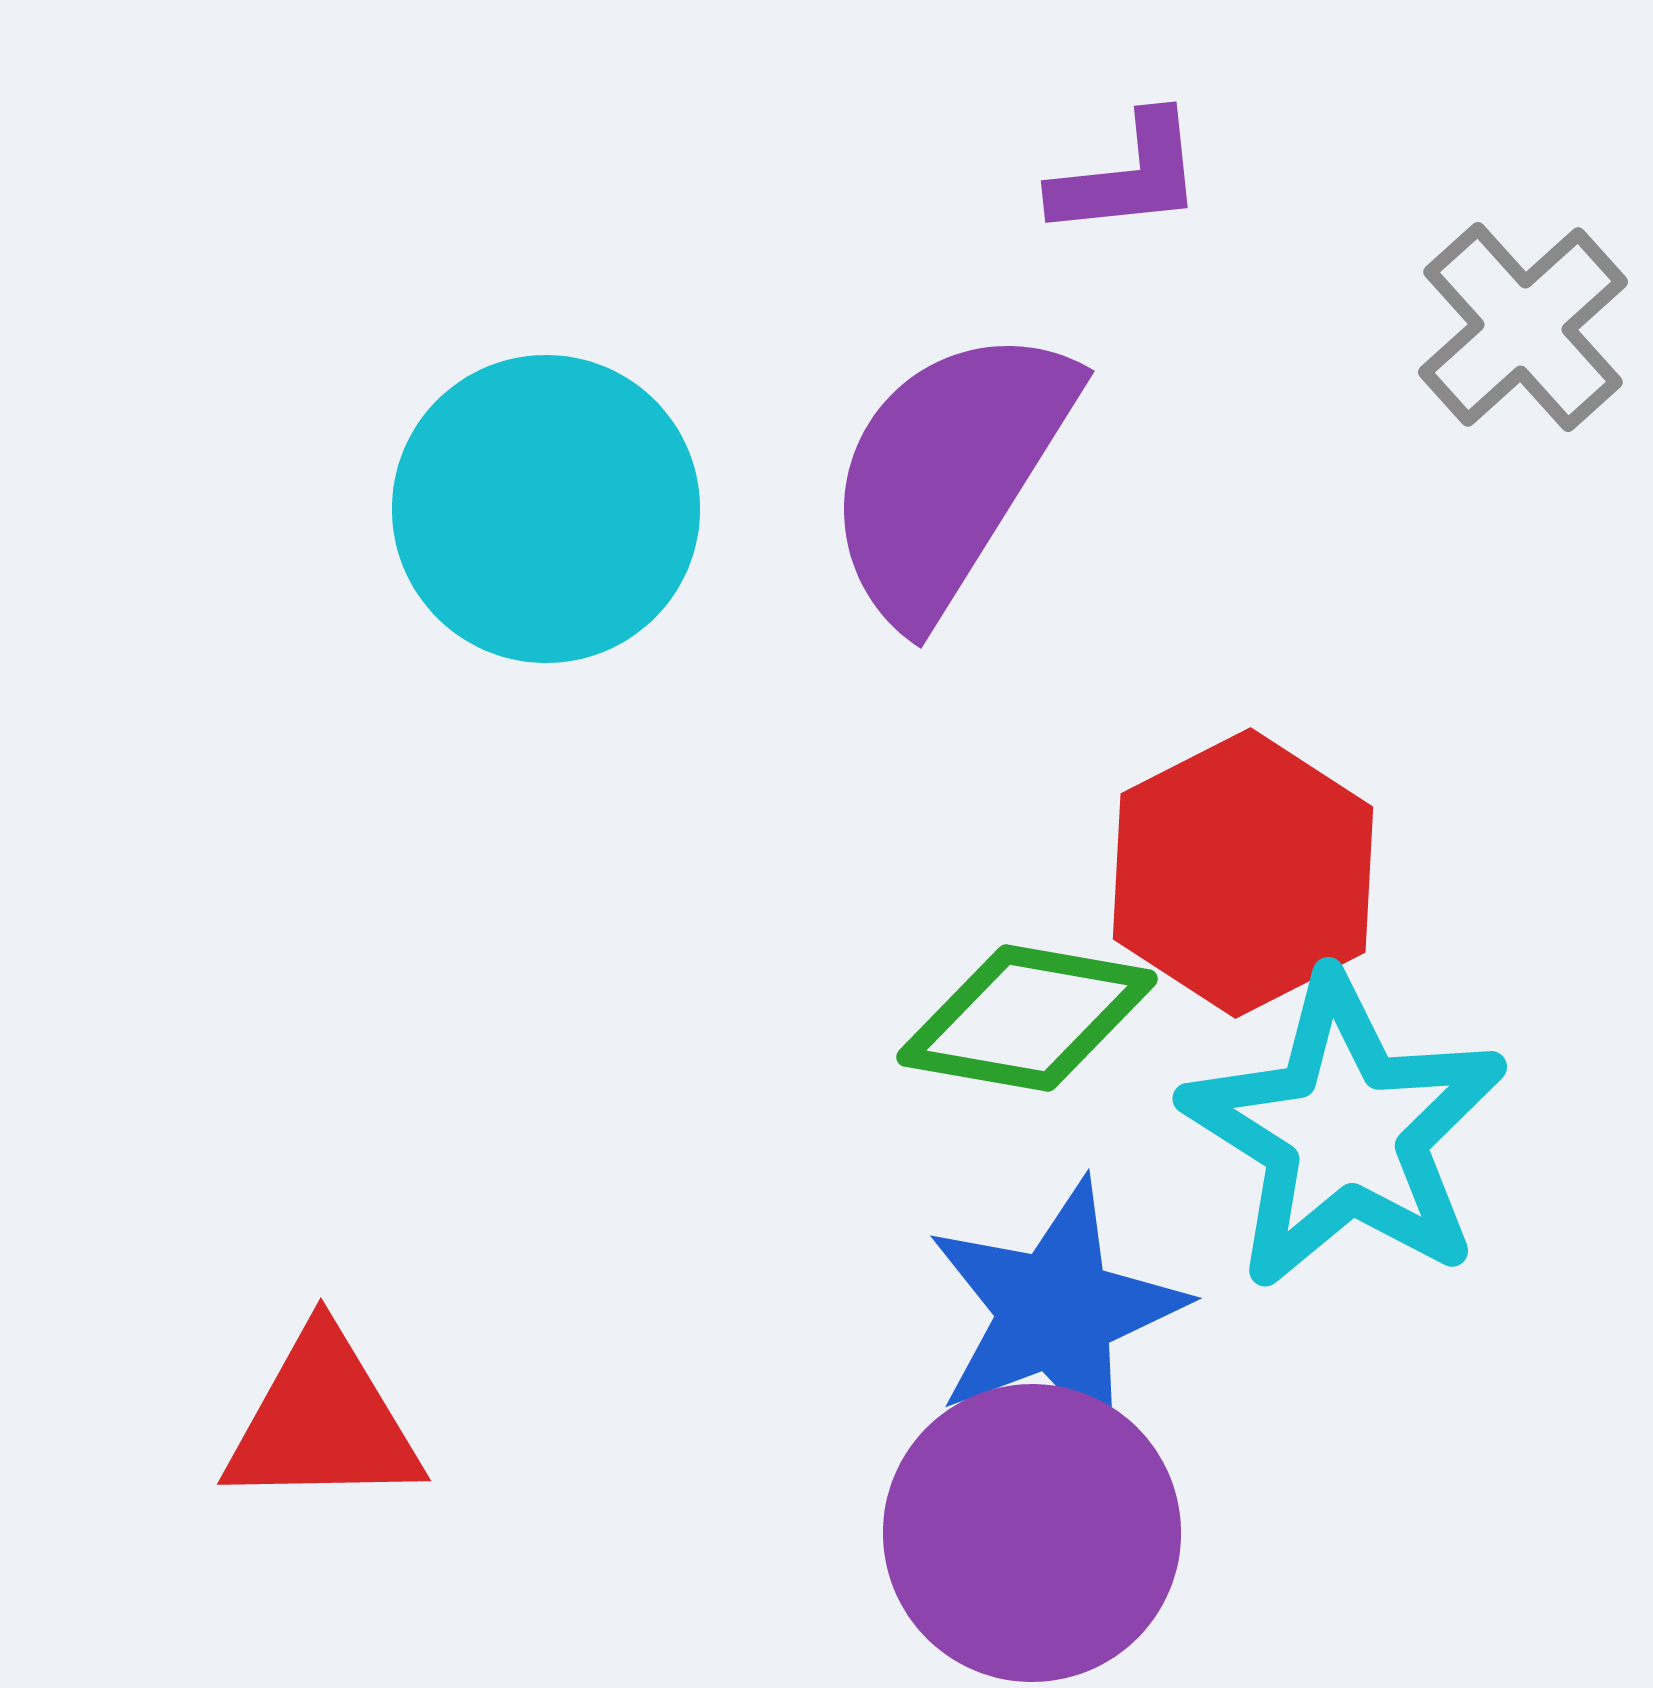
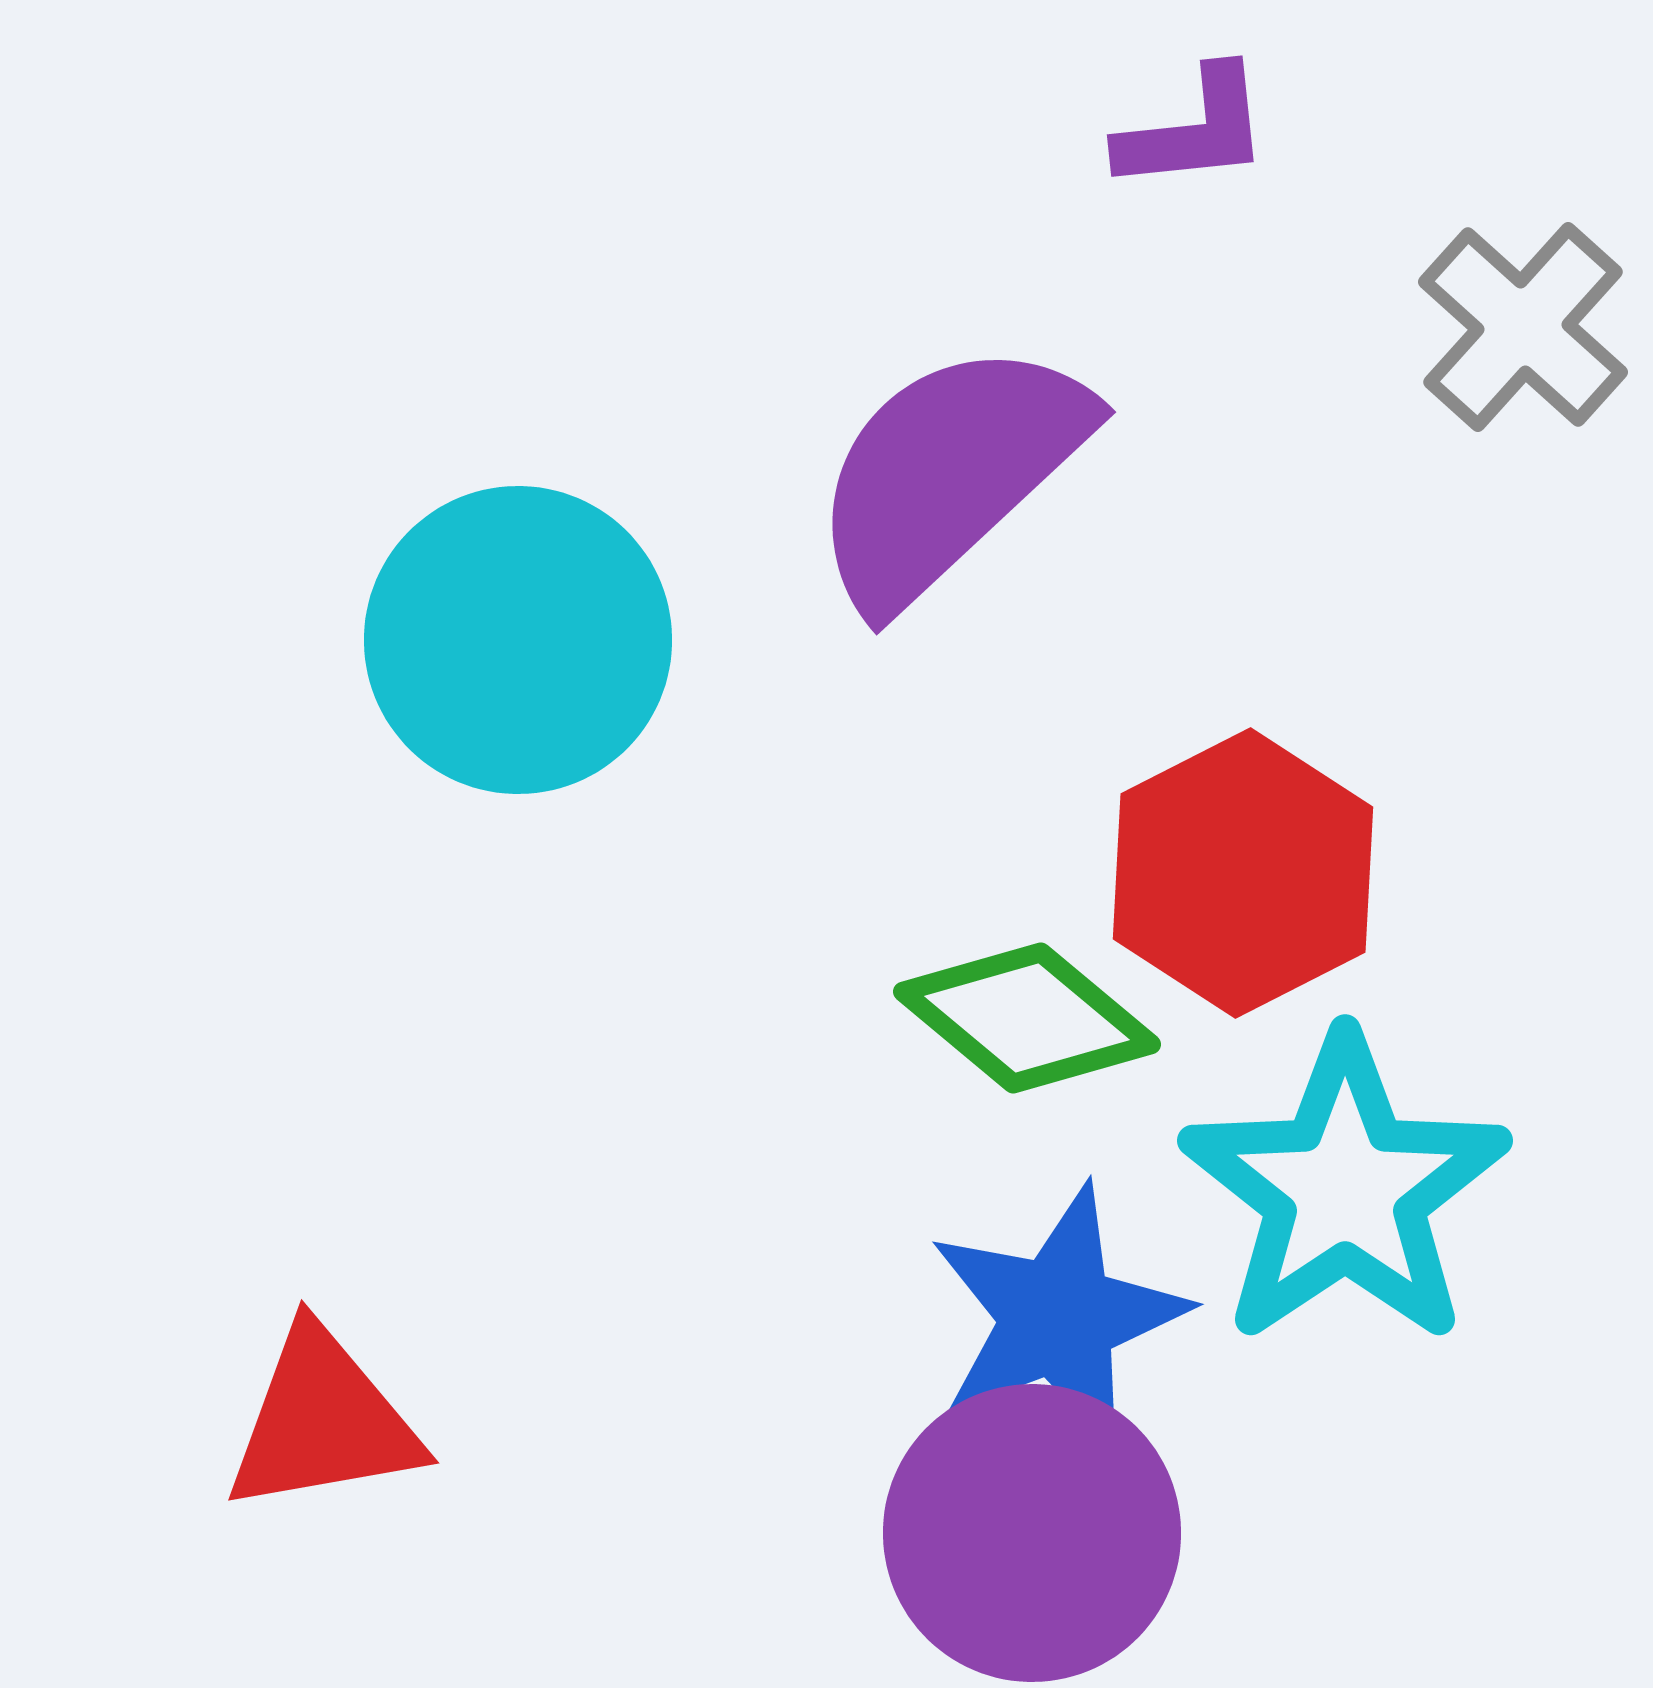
purple L-shape: moved 66 px right, 46 px up
gray cross: rotated 6 degrees counterclockwise
purple semicircle: rotated 15 degrees clockwise
cyan circle: moved 28 px left, 131 px down
green diamond: rotated 30 degrees clockwise
cyan star: moved 58 px down; rotated 6 degrees clockwise
blue star: moved 2 px right, 6 px down
red triangle: rotated 9 degrees counterclockwise
